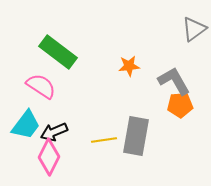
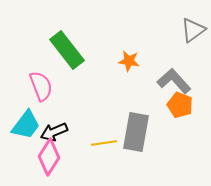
gray triangle: moved 1 px left, 1 px down
green rectangle: moved 9 px right, 2 px up; rotated 15 degrees clockwise
orange star: moved 5 px up; rotated 15 degrees clockwise
gray L-shape: rotated 12 degrees counterclockwise
pink semicircle: rotated 36 degrees clockwise
orange pentagon: rotated 25 degrees clockwise
gray rectangle: moved 4 px up
yellow line: moved 3 px down
pink diamond: rotated 6 degrees clockwise
